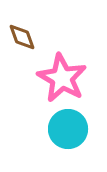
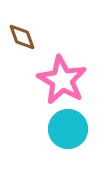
pink star: moved 2 px down
